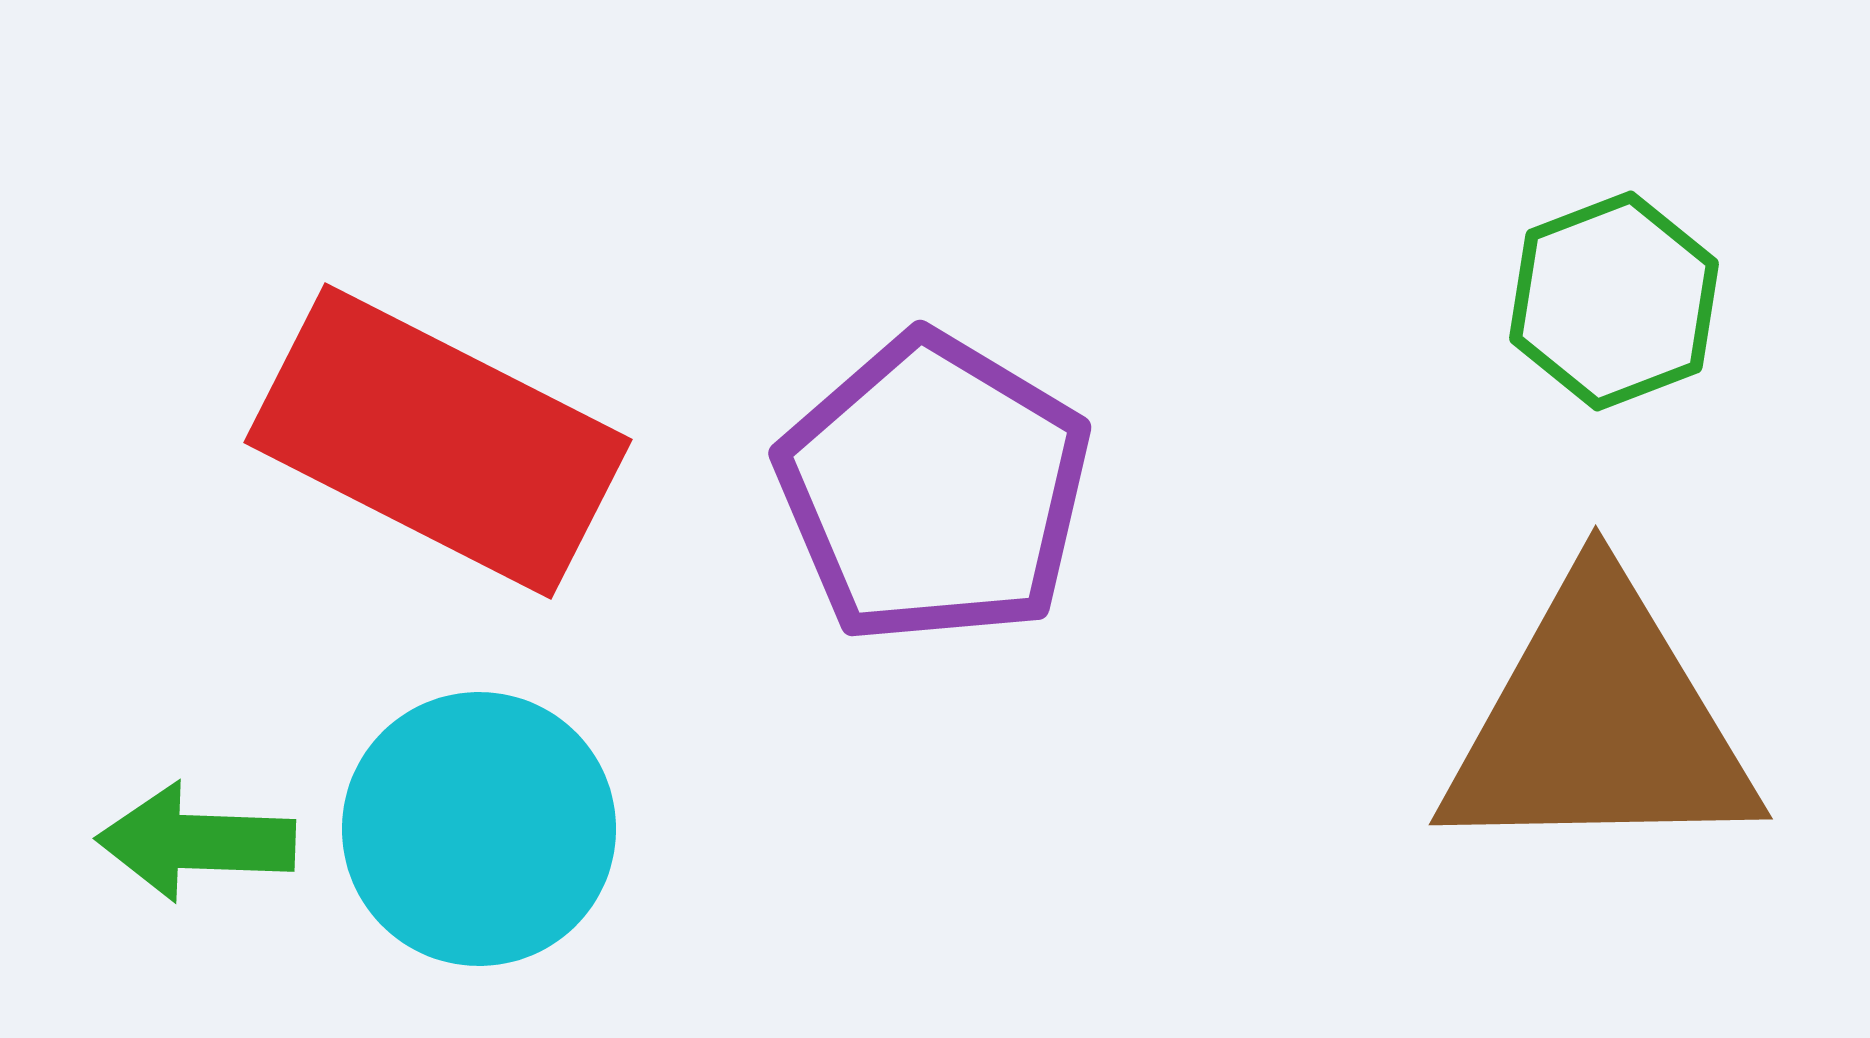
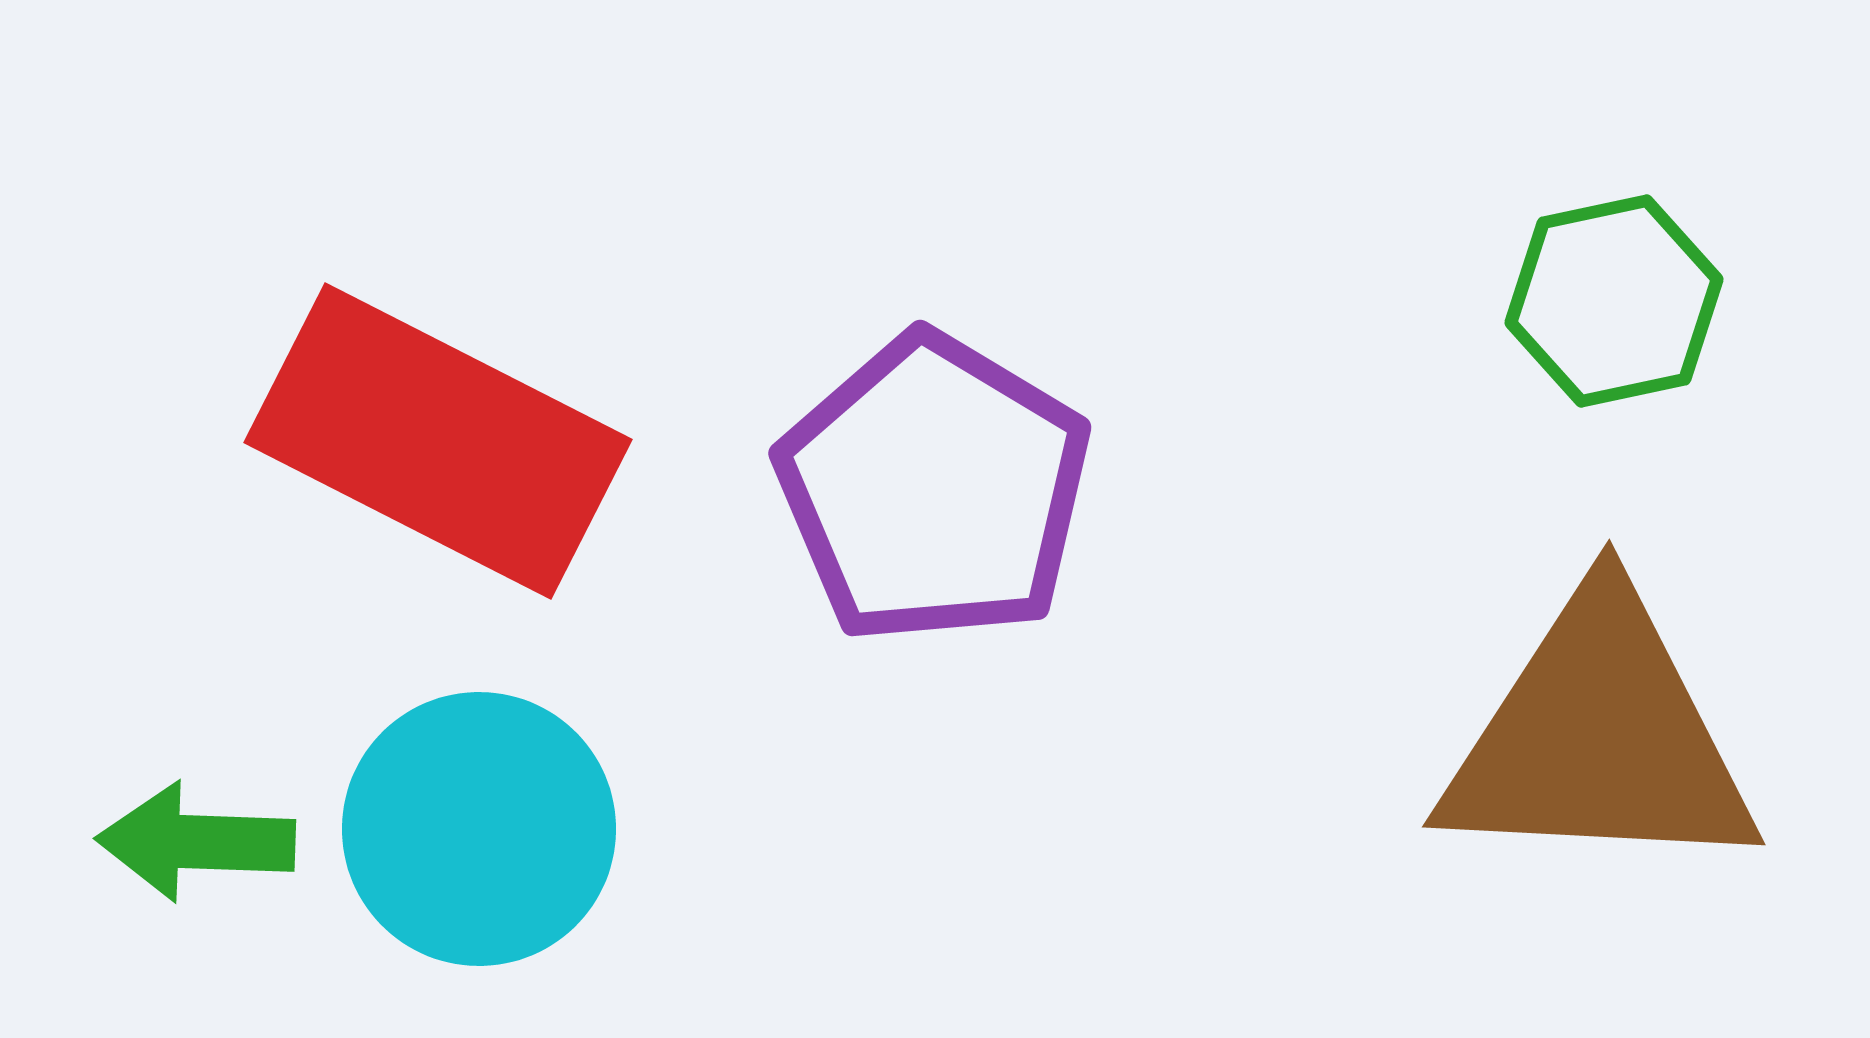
green hexagon: rotated 9 degrees clockwise
brown triangle: moved 14 px down; rotated 4 degrees clockwise
